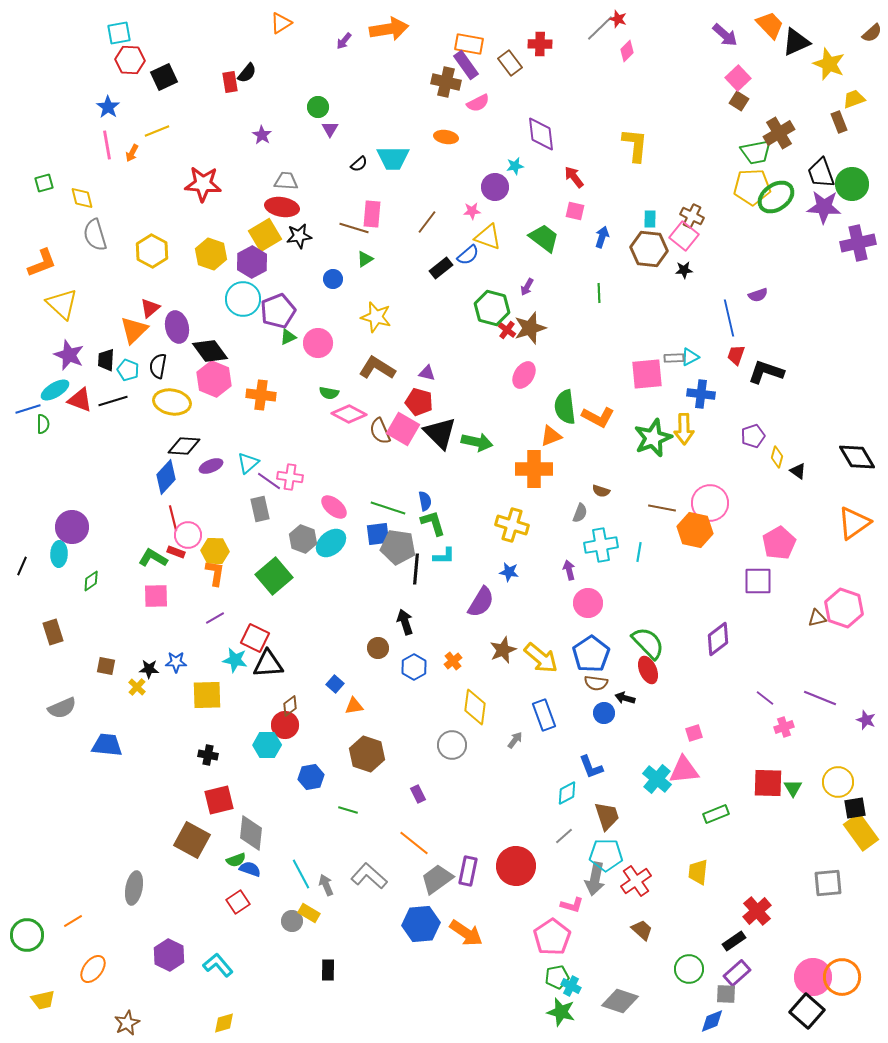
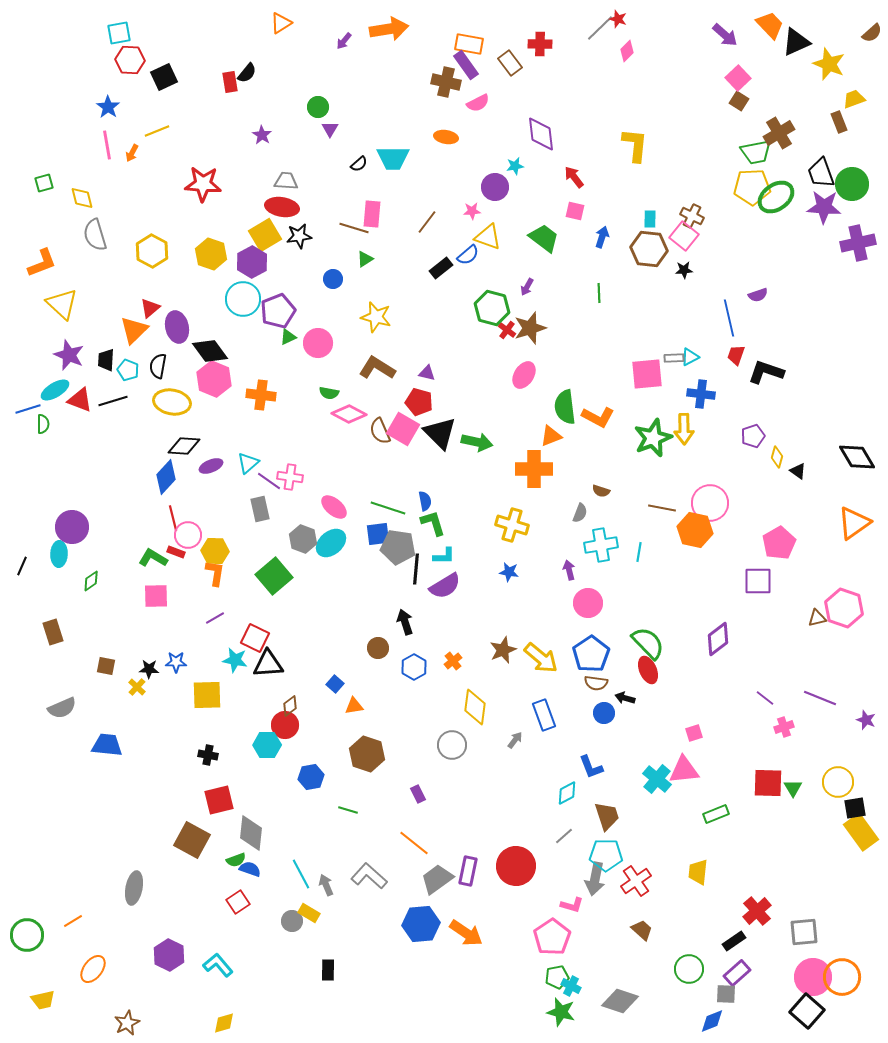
purple semicircle at (481, 602): moved 36 px left, 16 px up; rotated 28 degrees clockwise
gray square at (828, 883): moved 24 px left, 49 px down
